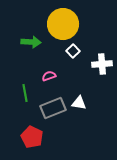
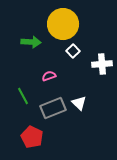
green line: moved 2 px left, 3 px down; rotated 18 degrees counterclockwise
white triangle: rotated 35 degrees clockwise
